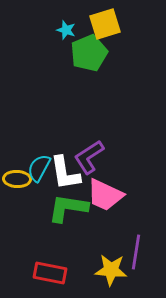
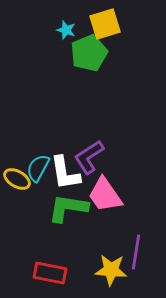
cyan semicircle: moved 1 px left
yellow ellipse: rotated 28 degrees clockwise
pink trapezoid: rotated 30 degrees clockwise
